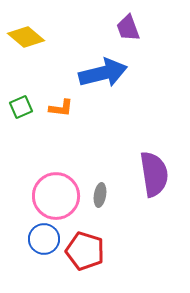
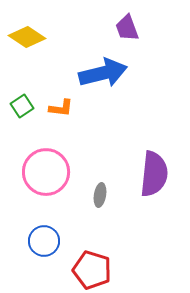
purple trapezoid: moved 1 px left
yellow diamond: moved 1 px right; rotated 6 degrees counterclockwise
green square: moved 1 px right, 1 px up; rotated 10 degrees counterclockwise
purple semicircle: rotated 15 degrees clockwise
pink circle: moved 10 px left, 24 px up
blue circle: moved 2 px down
red pentagon: moved 7 px right, 19 px down
